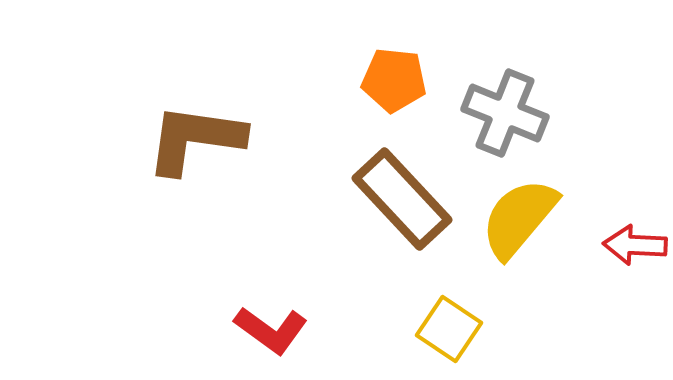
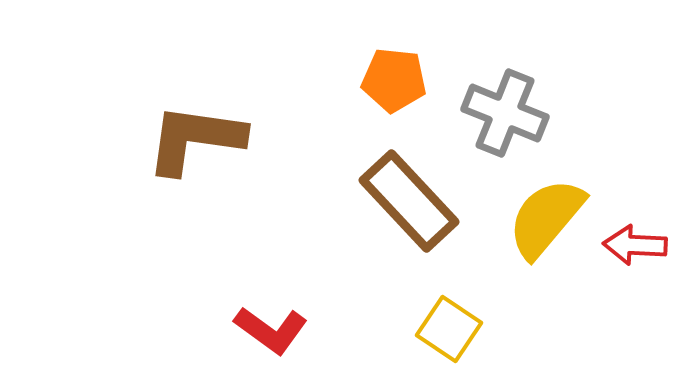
brown rectangle: moved 7 px right, 2 px down
yellow semicircle: moved 27 px right
